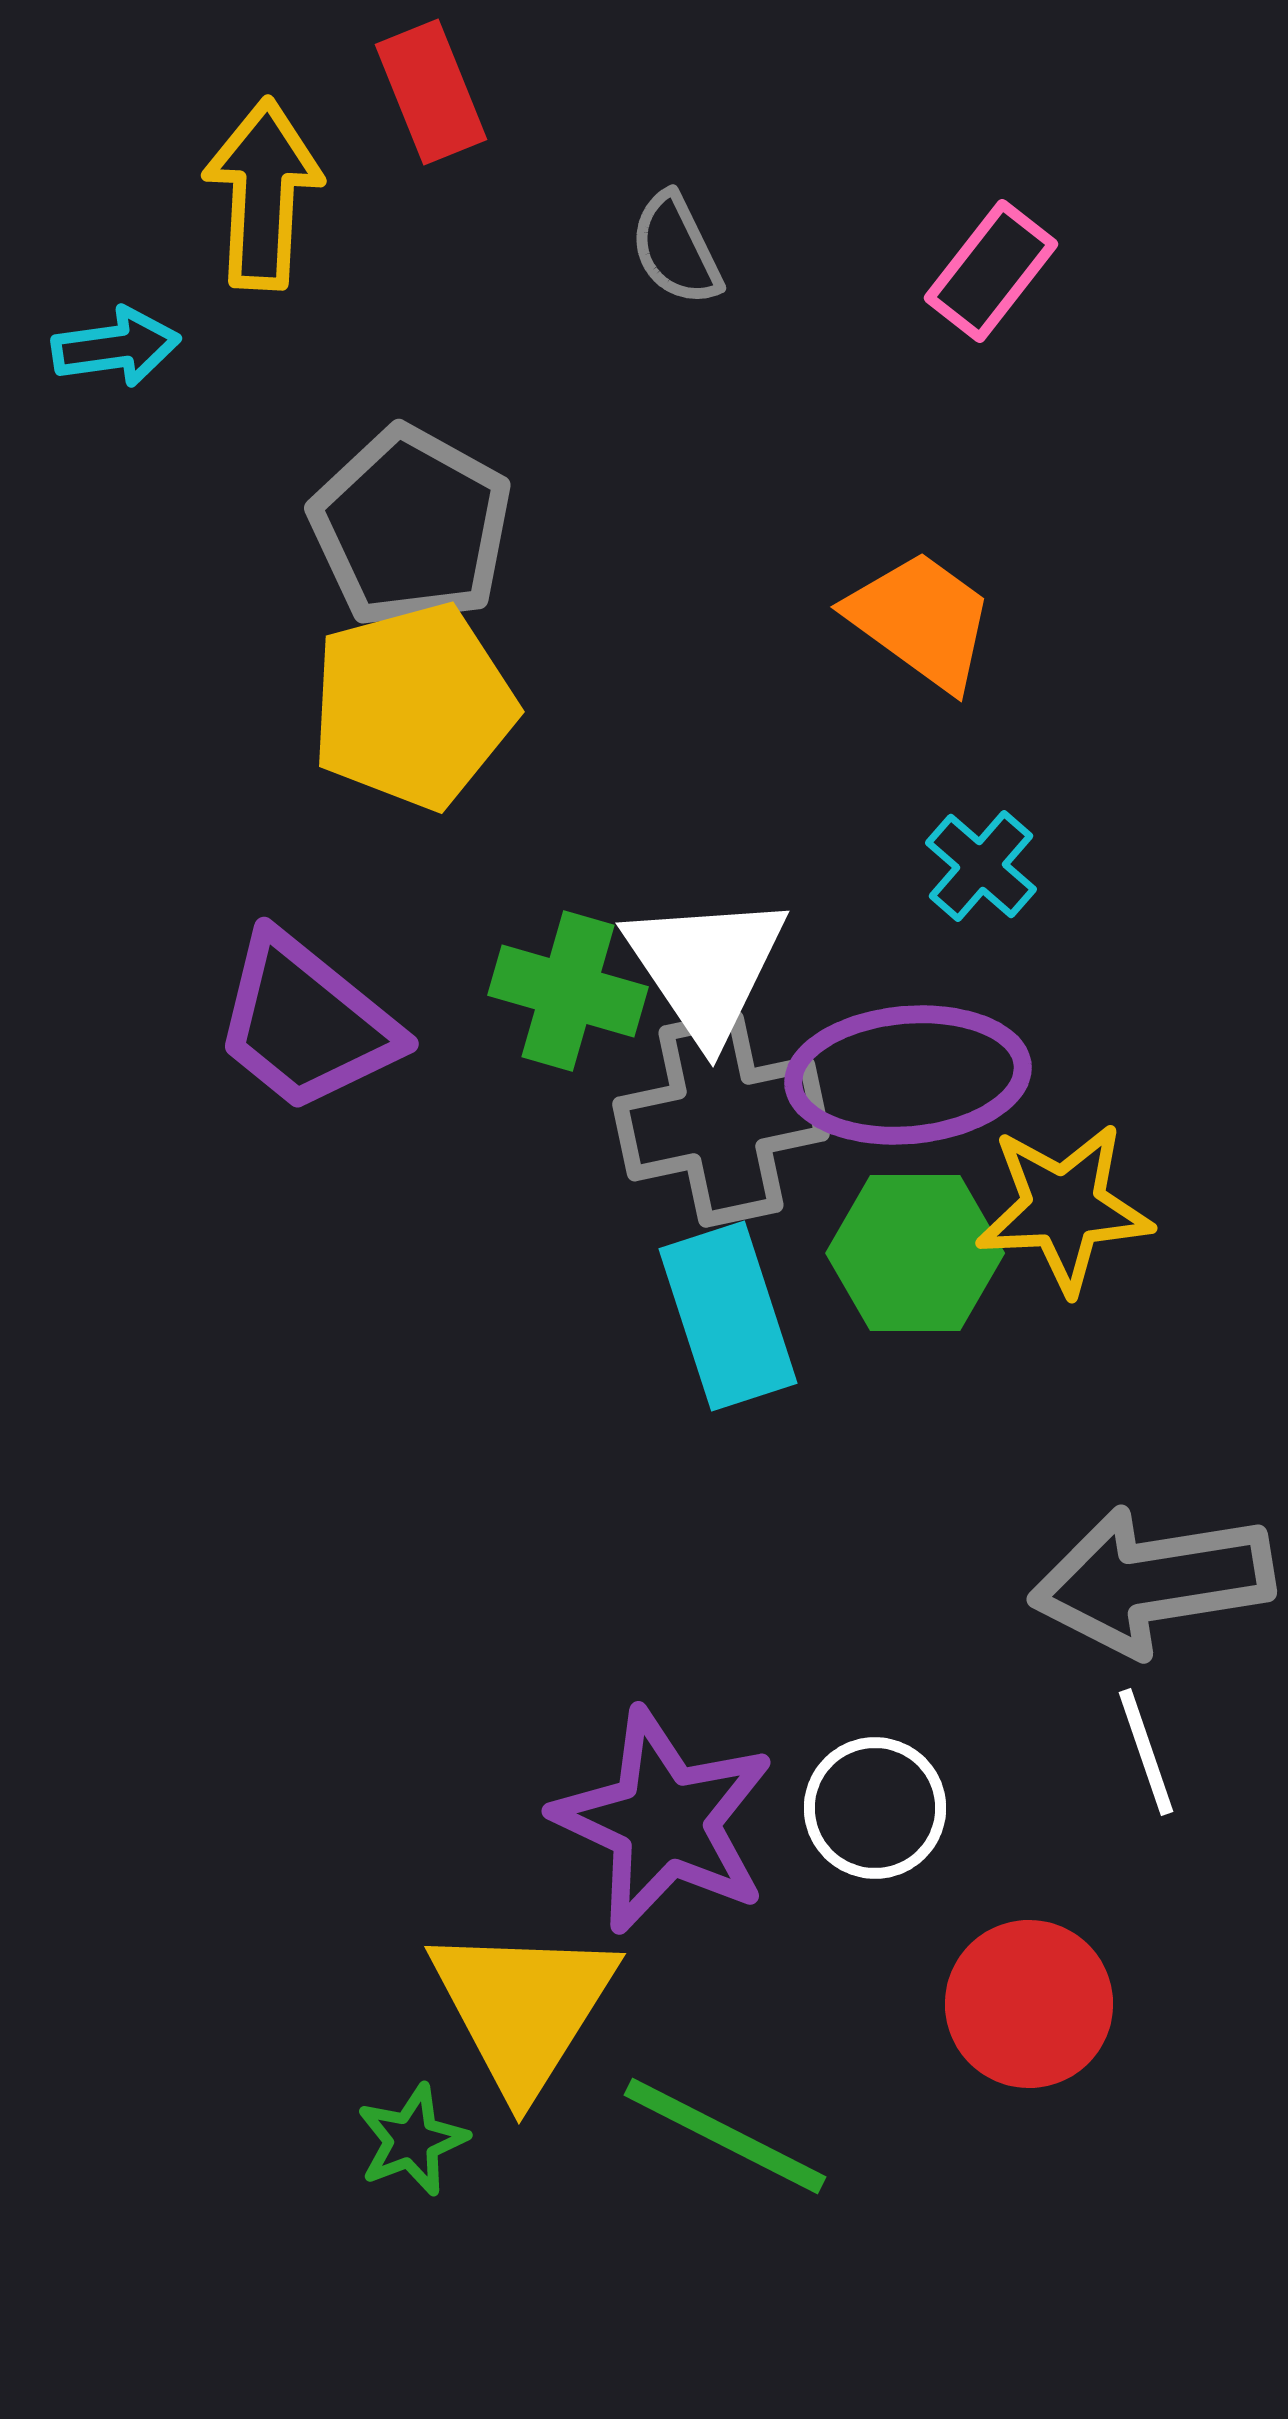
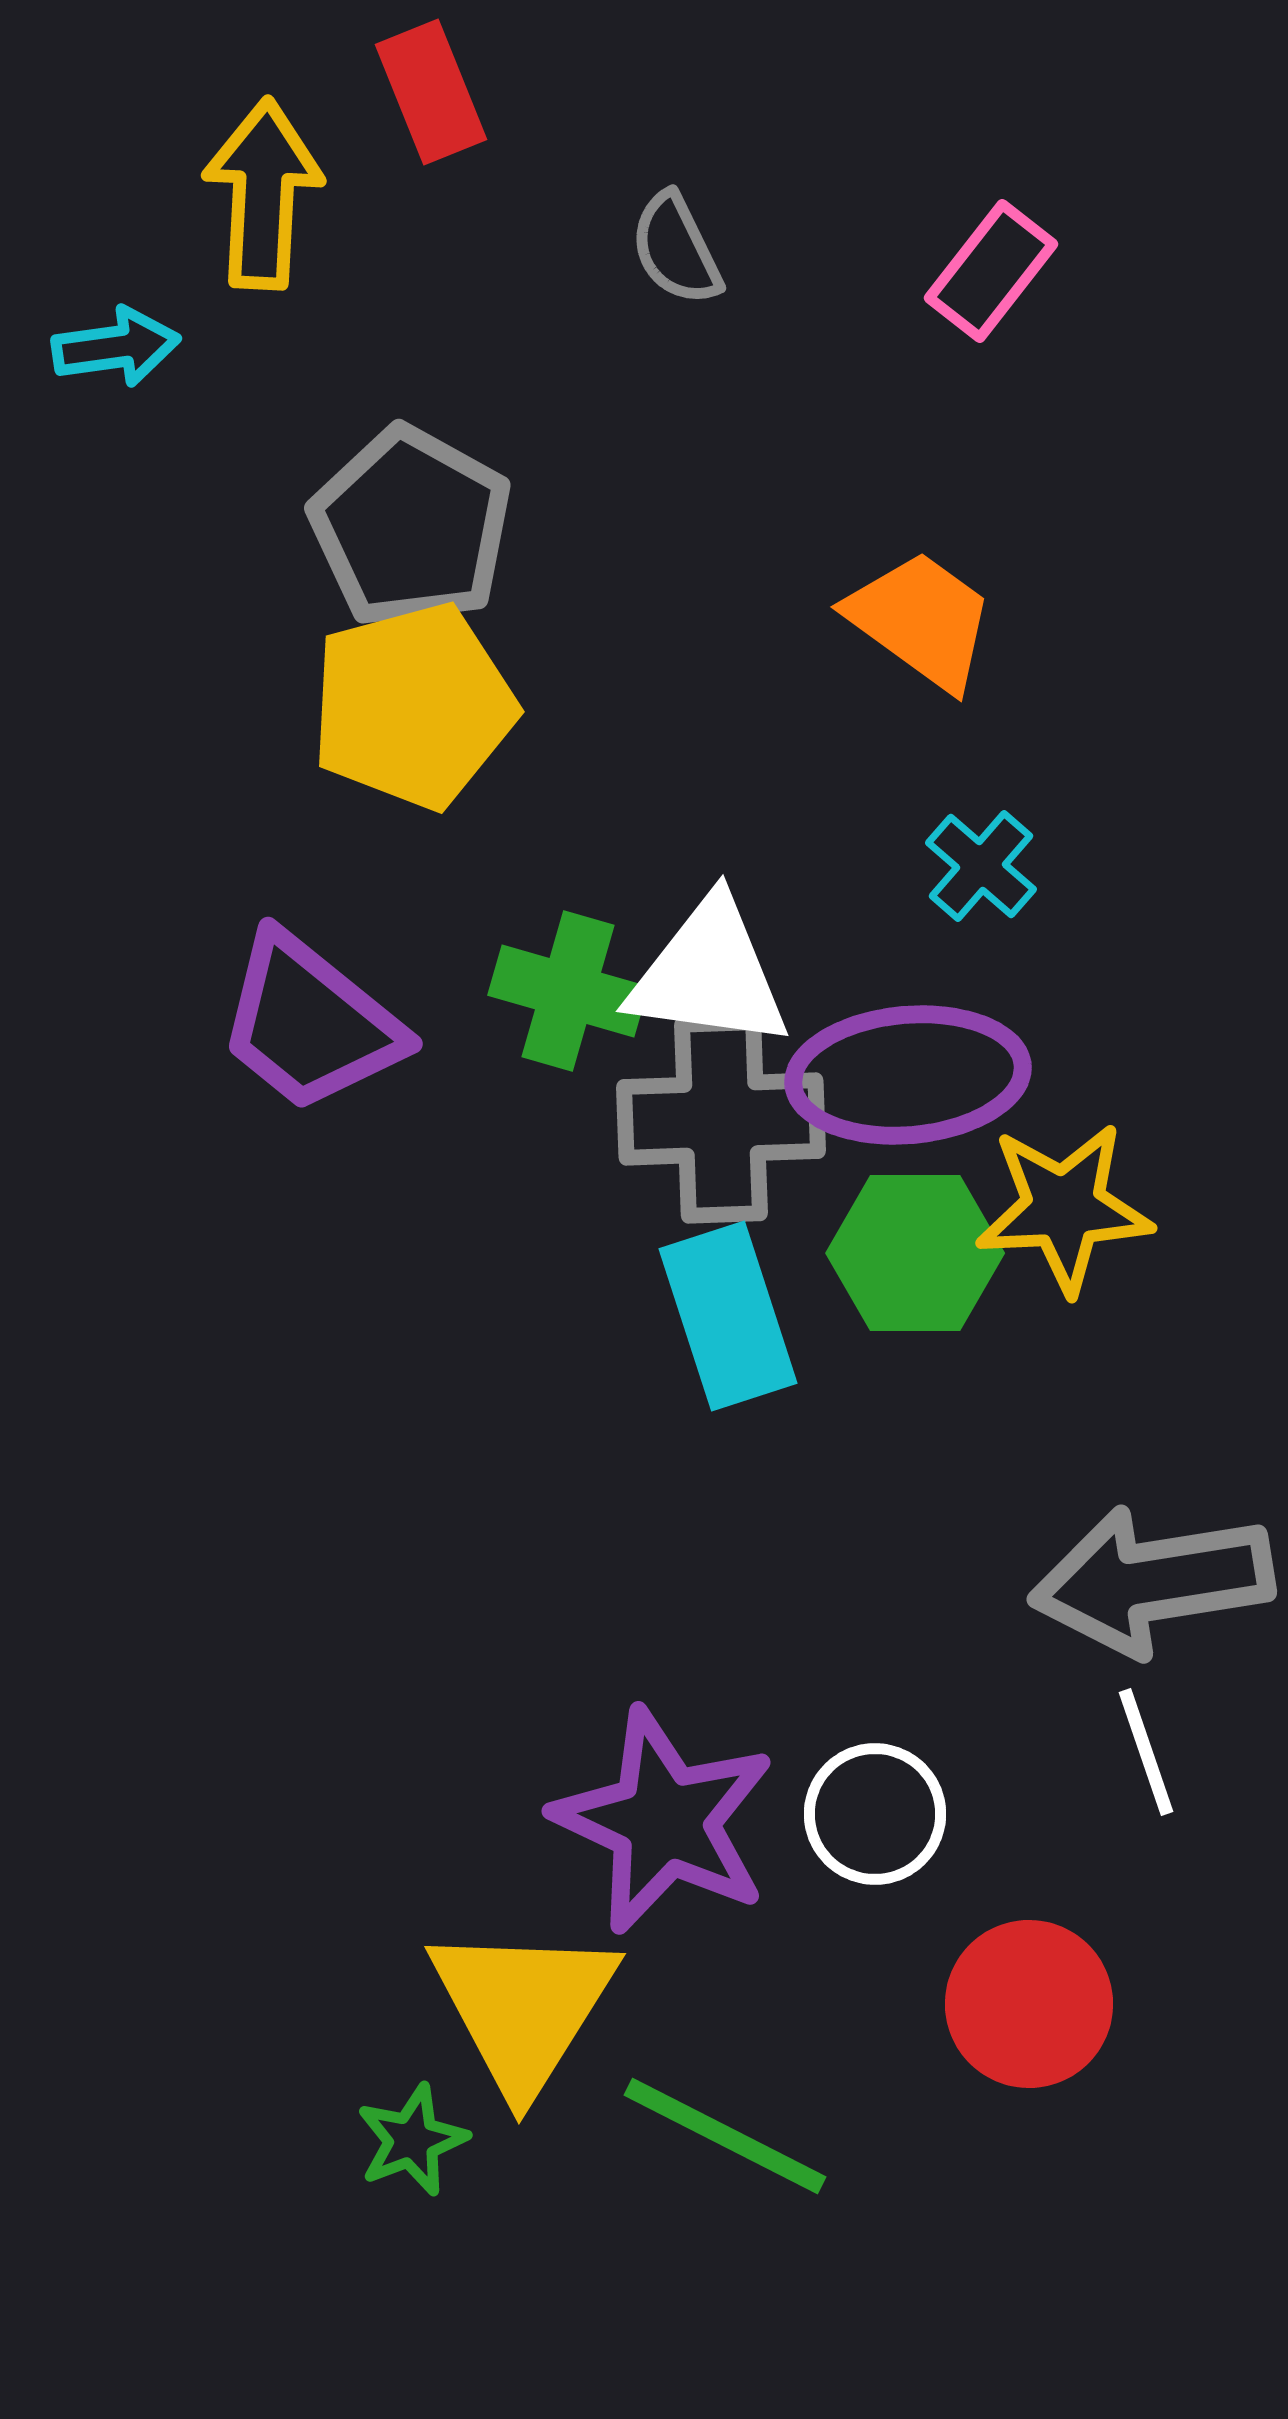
white triangle: moved 3 px right, 7 px down; rotated 48 degrees counterclockwise
purple trapezoid: moved 4 px right
gray cross: rotated 10 degrees clockwise
white circle: moved 6 px down
